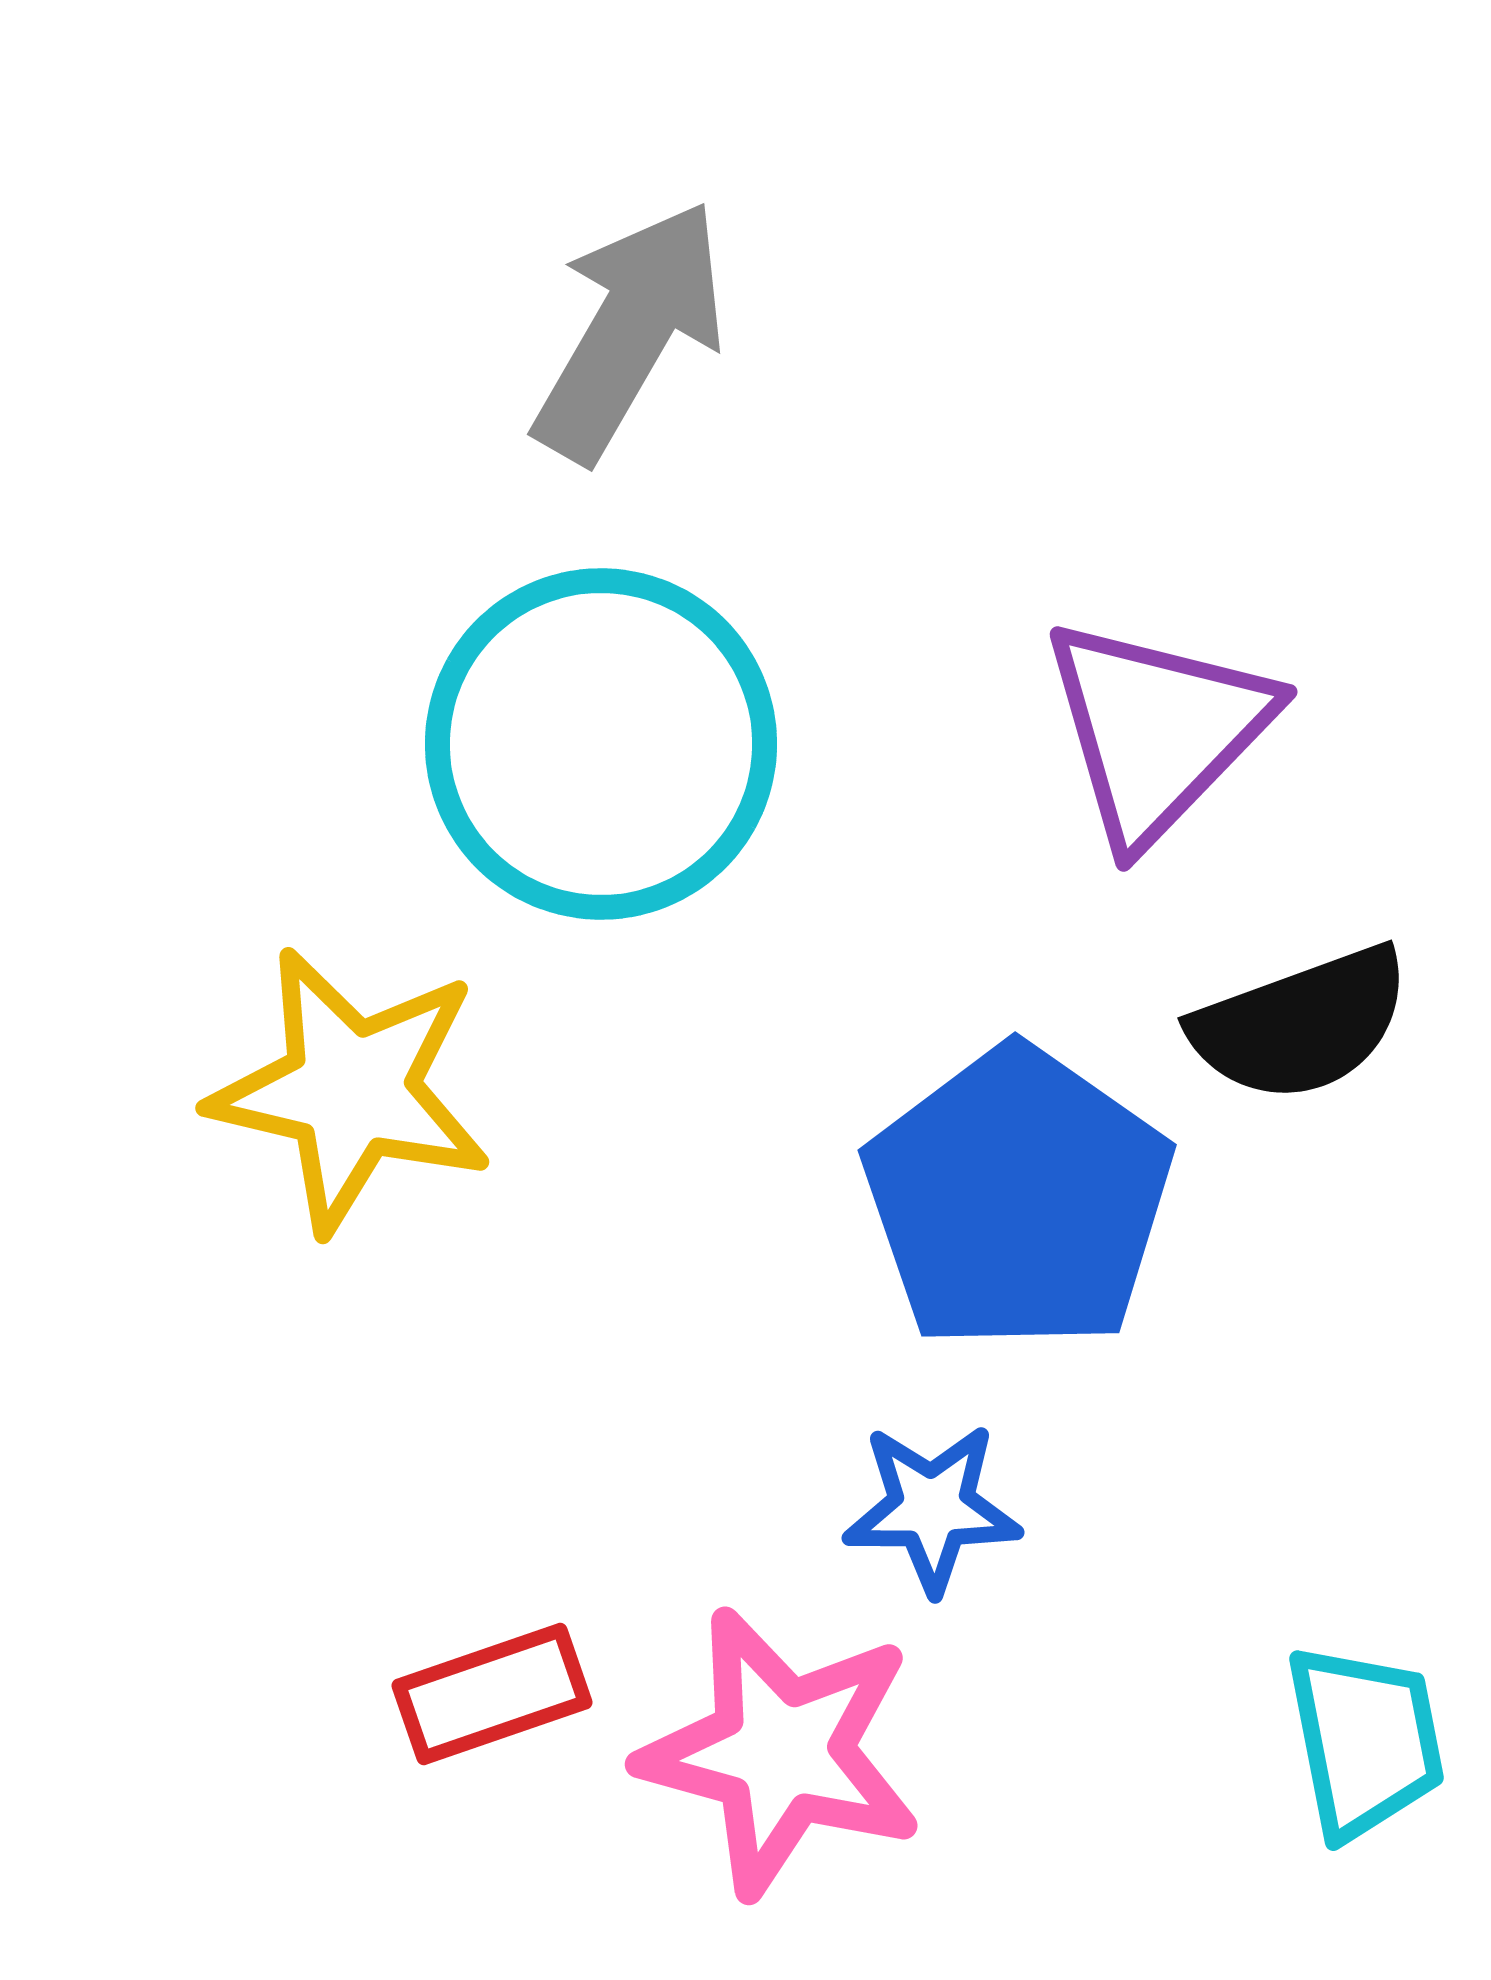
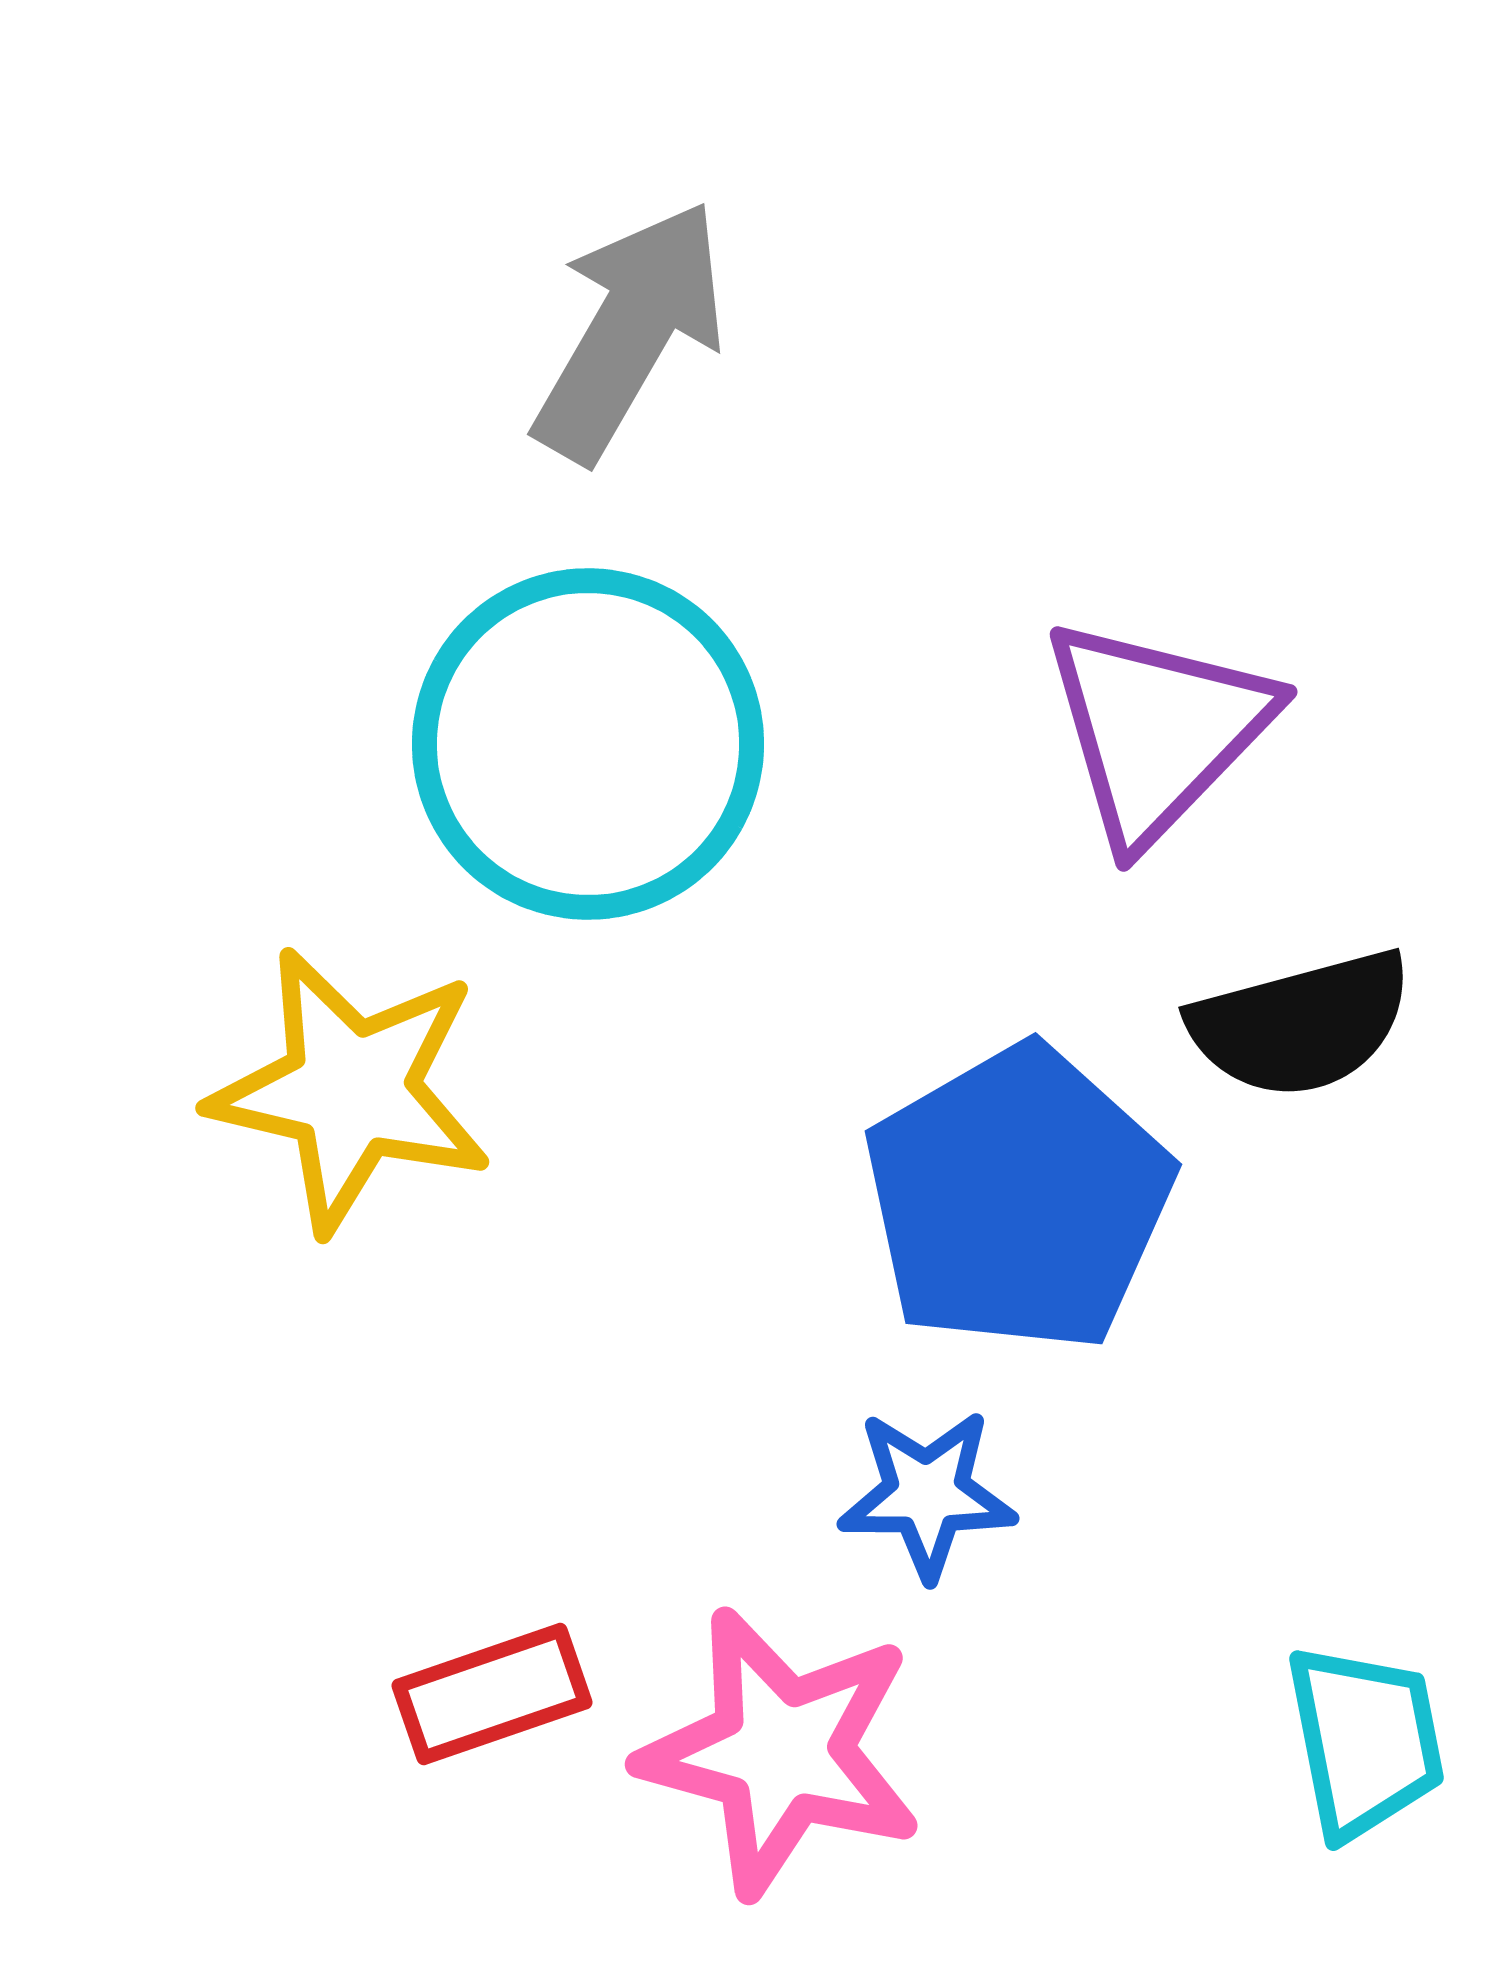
cyan circle: moved 13 px left
black semicircle: rotated 5 degrees clockwise
blue pentagon: rotated 7 degrees clockwise
blue star: moved 5 px left, 14 px up
